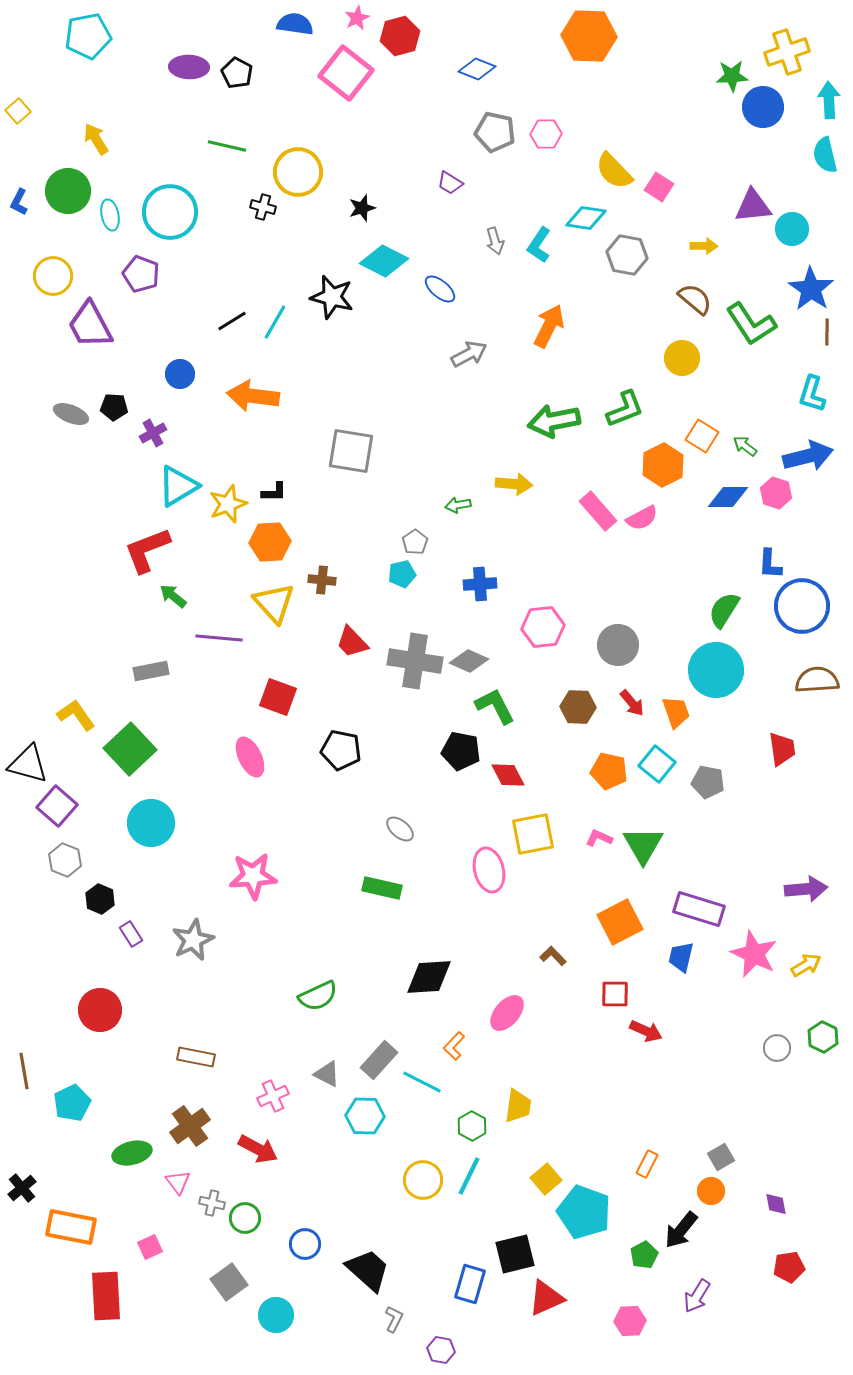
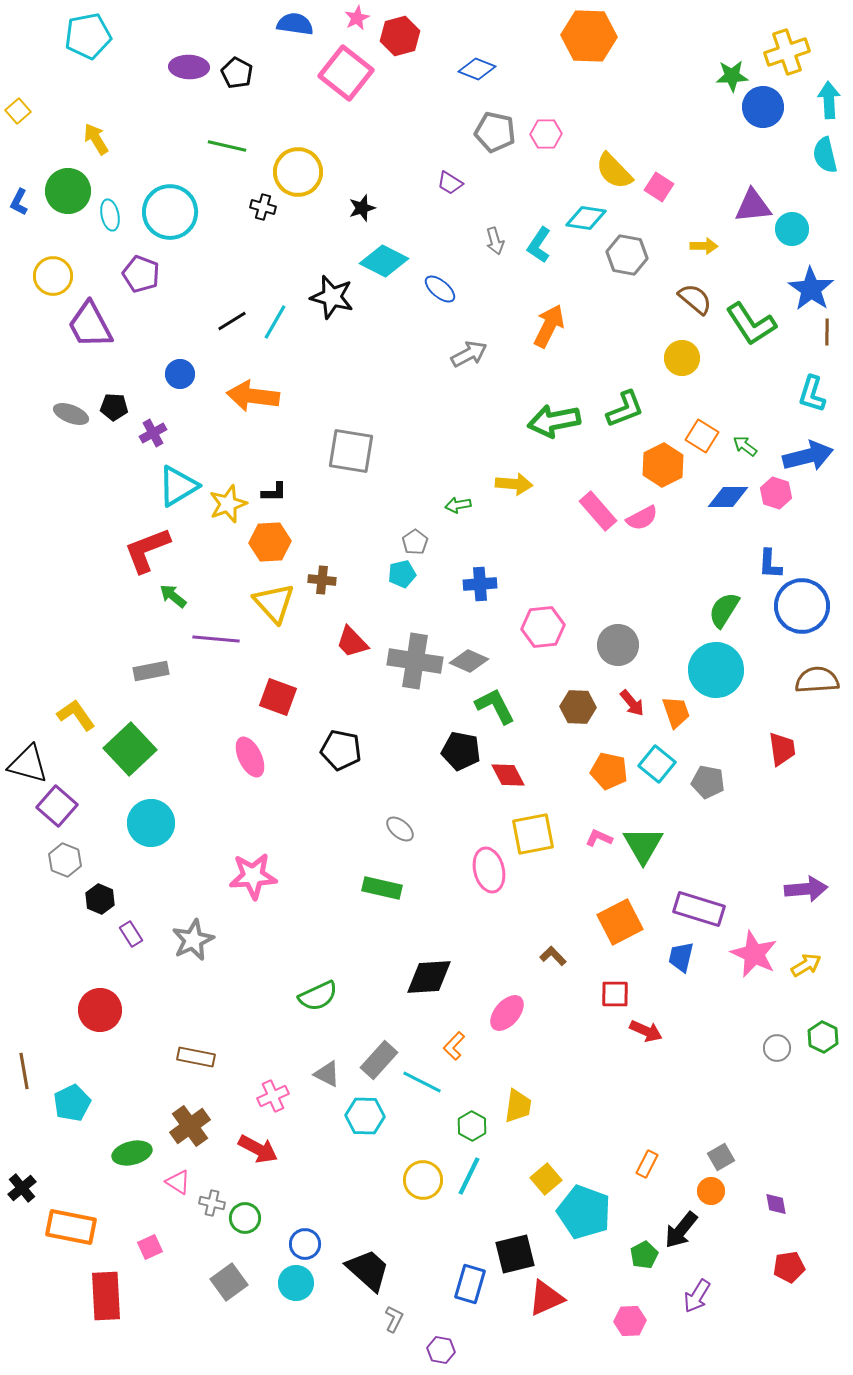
purple line at (219, 638): moved 3 px left, 1 px down
pink triangle at (178, 1182): rotated 20 degrees counterclockwise
cyan circle at (276, 1315): moved 20 px right, 32 px up
